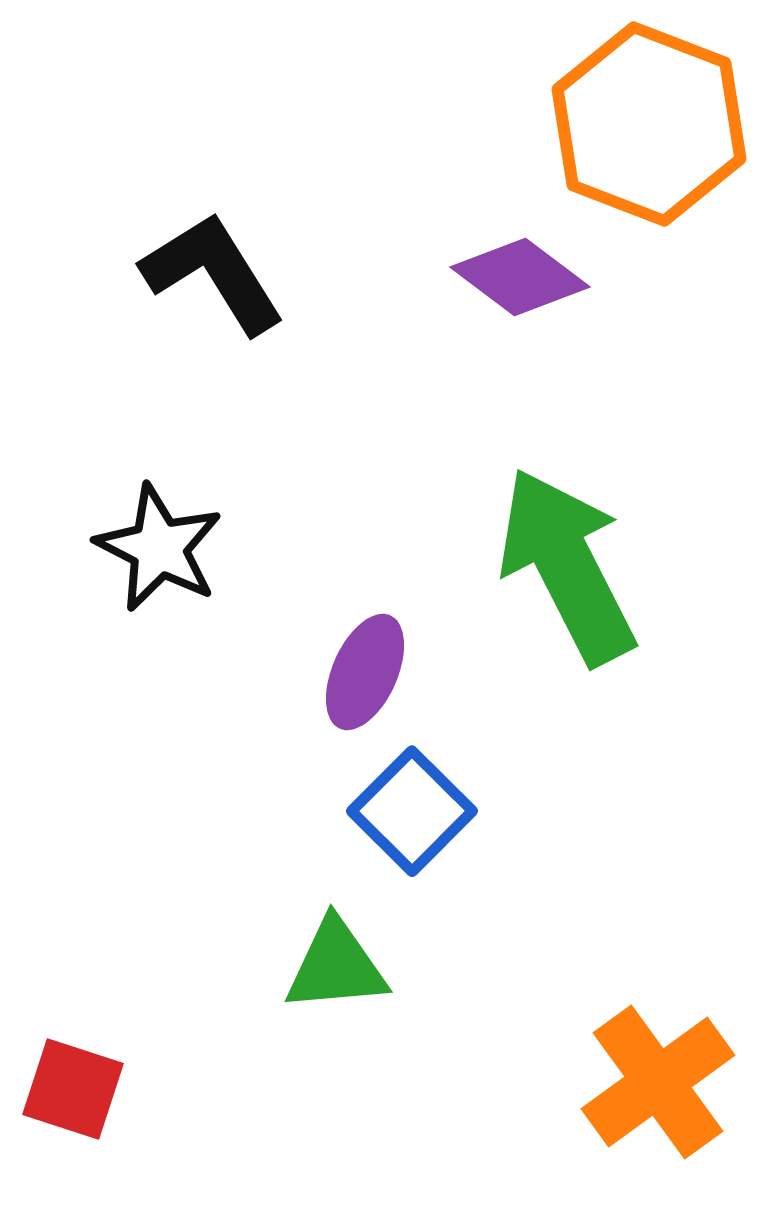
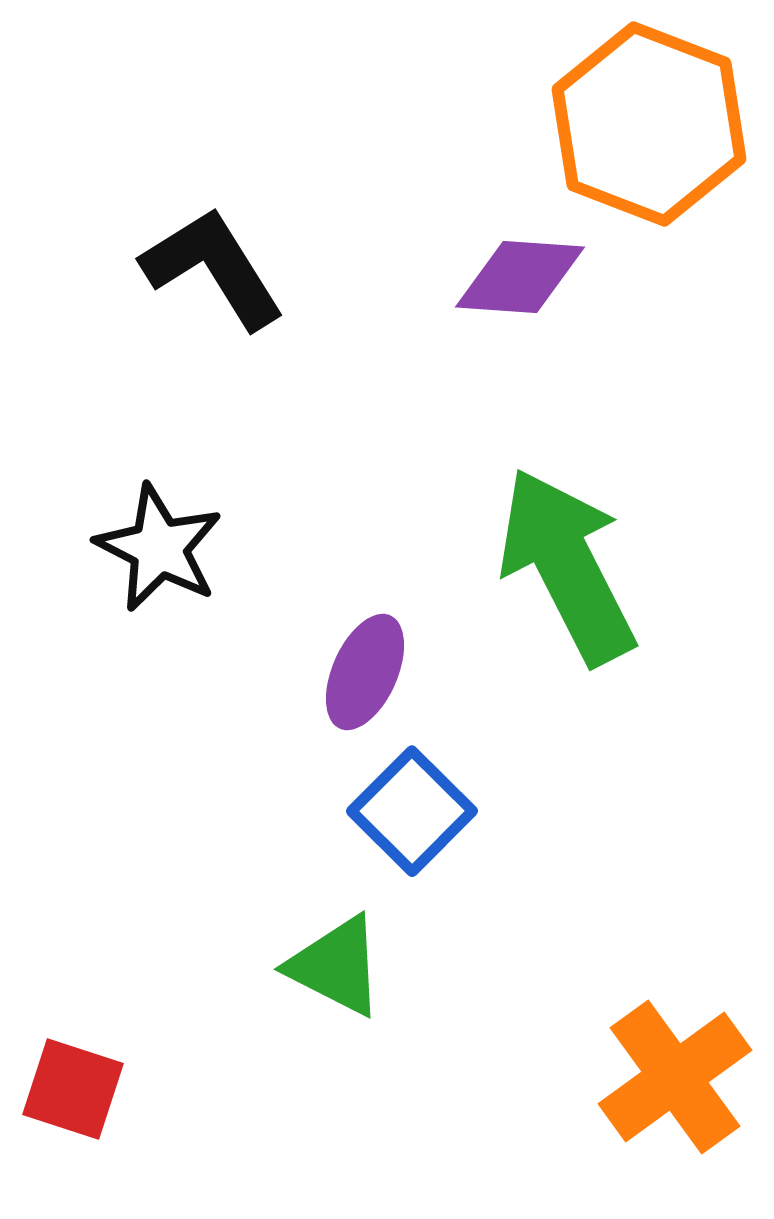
black L-shape: moved 5 px up
purple diamond: rotated 33 degrees counterclockwise
green triangle: rotated 32 degrees clockwise
orange cross: moved 17 px right, 5 px up
